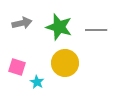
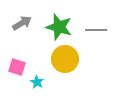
gray arrow: rotated 18 degrees counterclockwise
yellow circle: moved 4 px up
